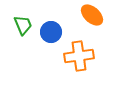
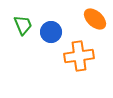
orange ellipse: moved 3 px right, 4 px down
